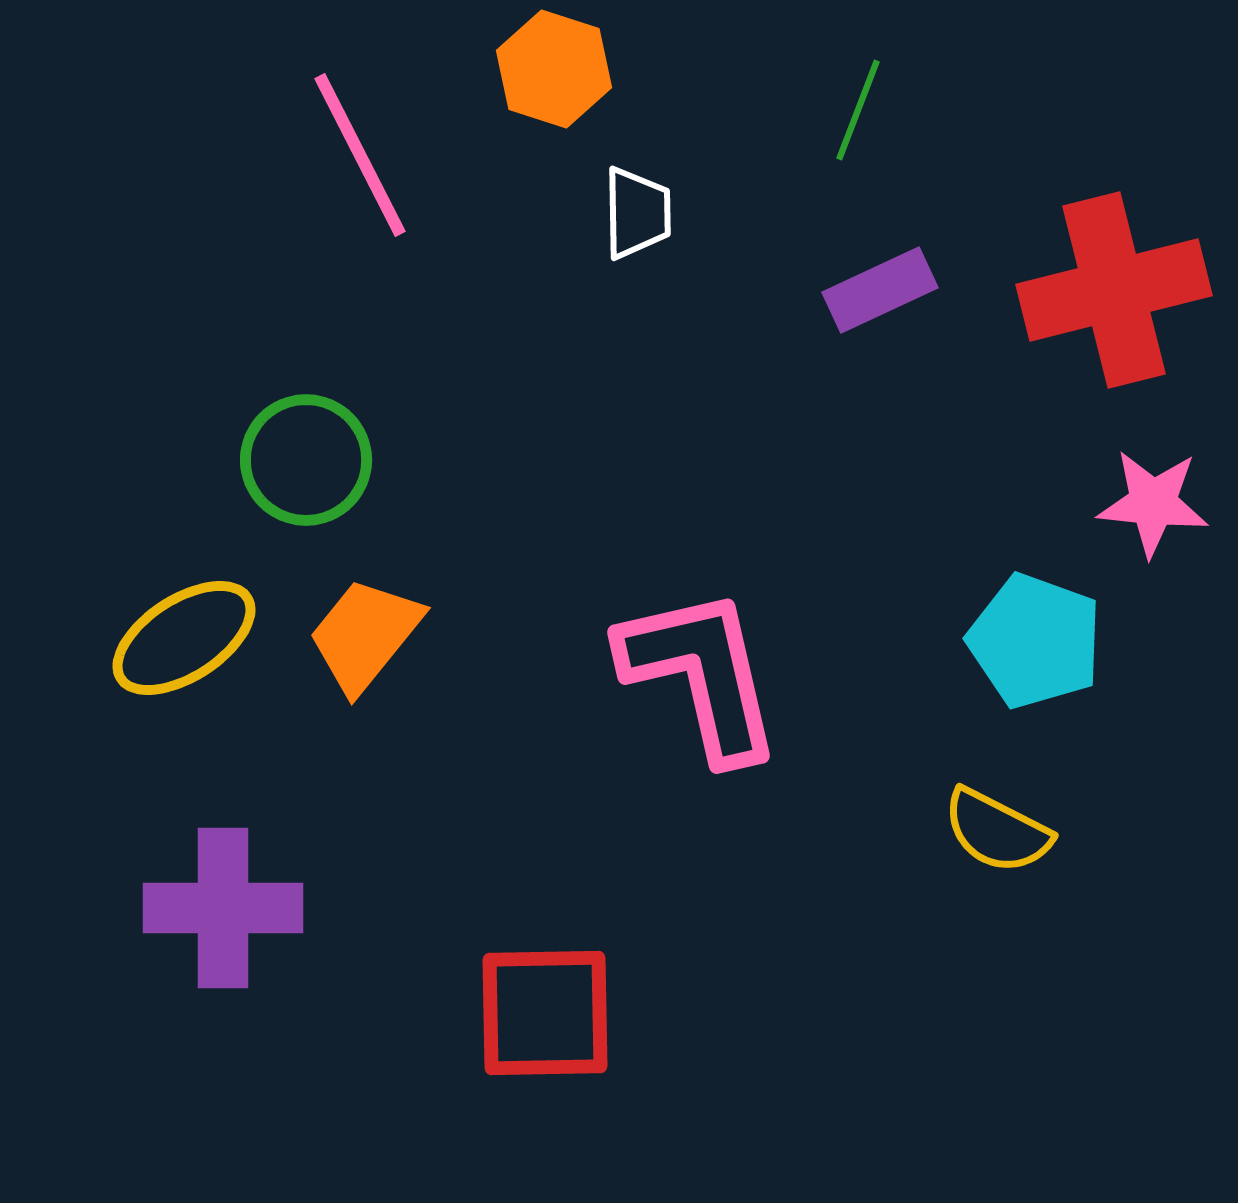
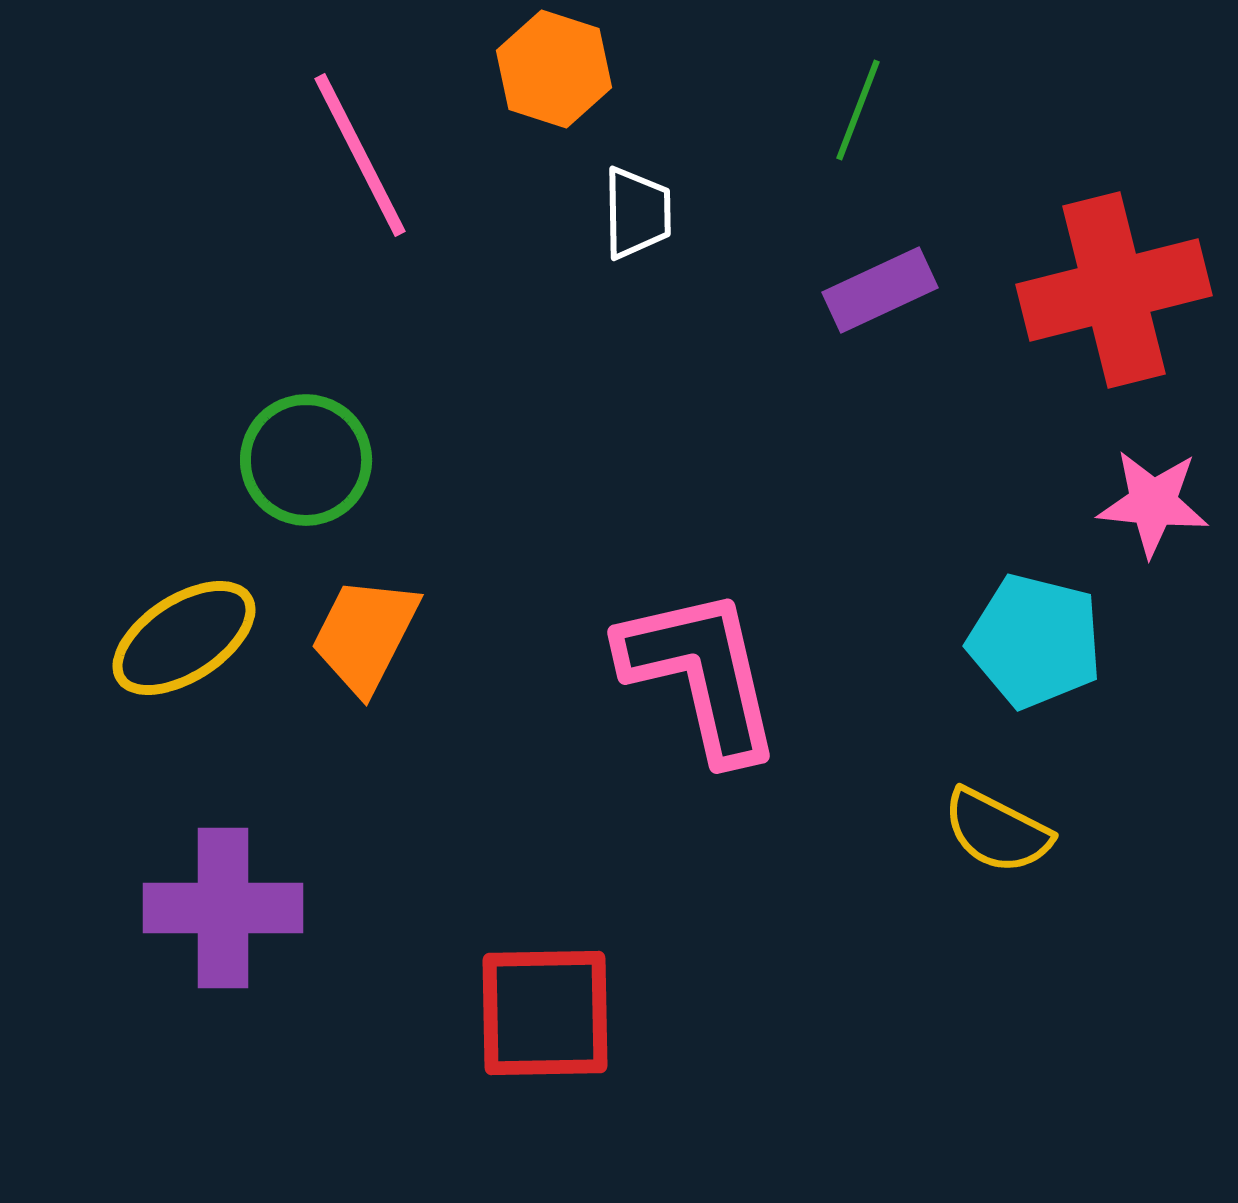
orange trapezoid: rotated 12 degrees counterclockwise
cyan pentagon: rotated 6 degrees counterclockwise
